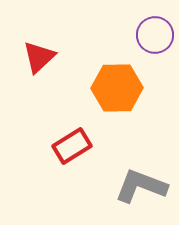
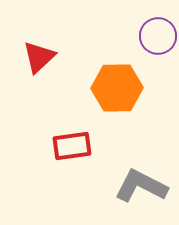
purple circle: moved 3 px right, 1 px down
red rectangle: rotated 24 degrees clockwise
gray L-shape: rotated 6 degrees clockwise
